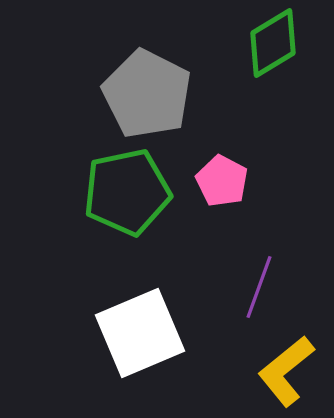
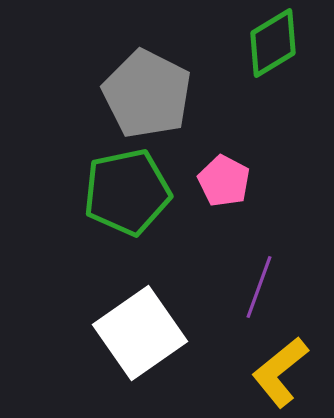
pink pentagon: moved 2 px right
white square: rotated 12 degrees counterclockwise
yellow L-shape: moved 6 px left, 1 px down
